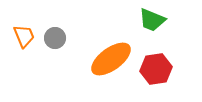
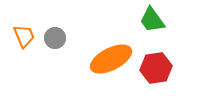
green trapezoid: rotated 32 degrees clockwise
orange ellipse: rotated 9 degrees clockwise
red hexagon: moved 1 px up
